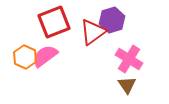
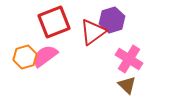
orange hexagon: rotated 20 degrees clockwise
brown triangle: rotated 12 degrees counterclockwise
